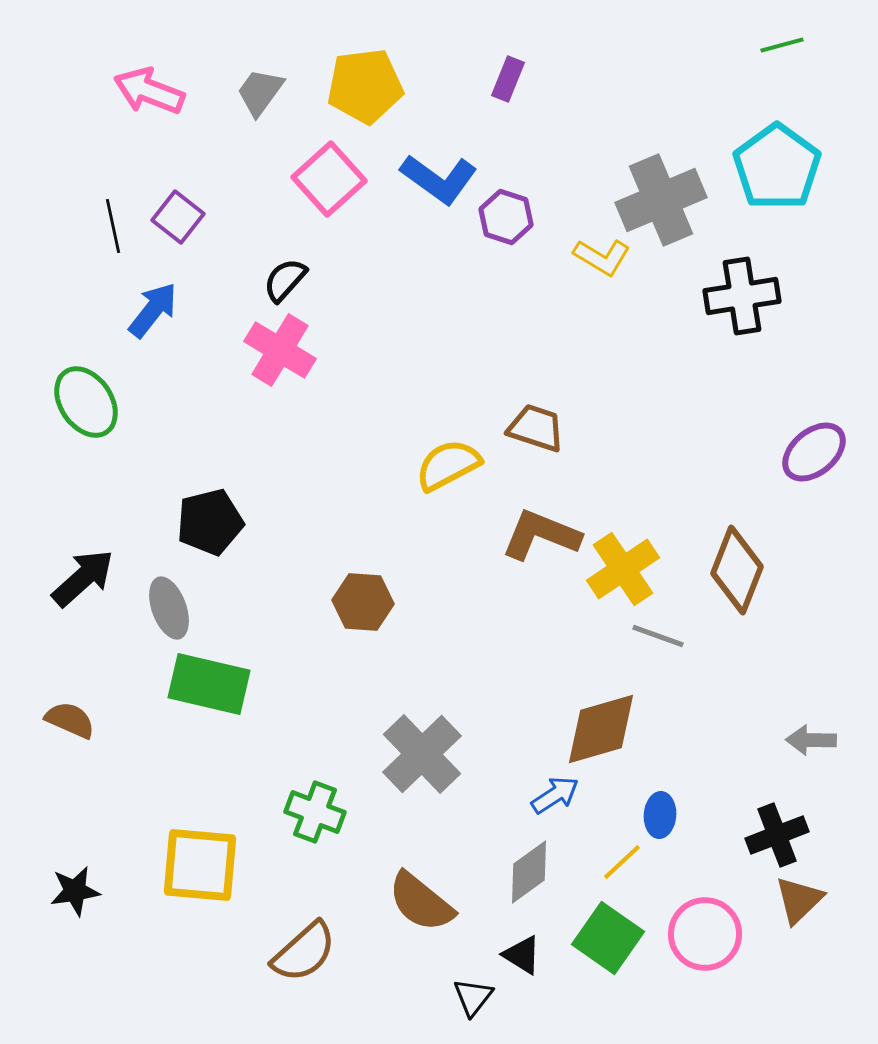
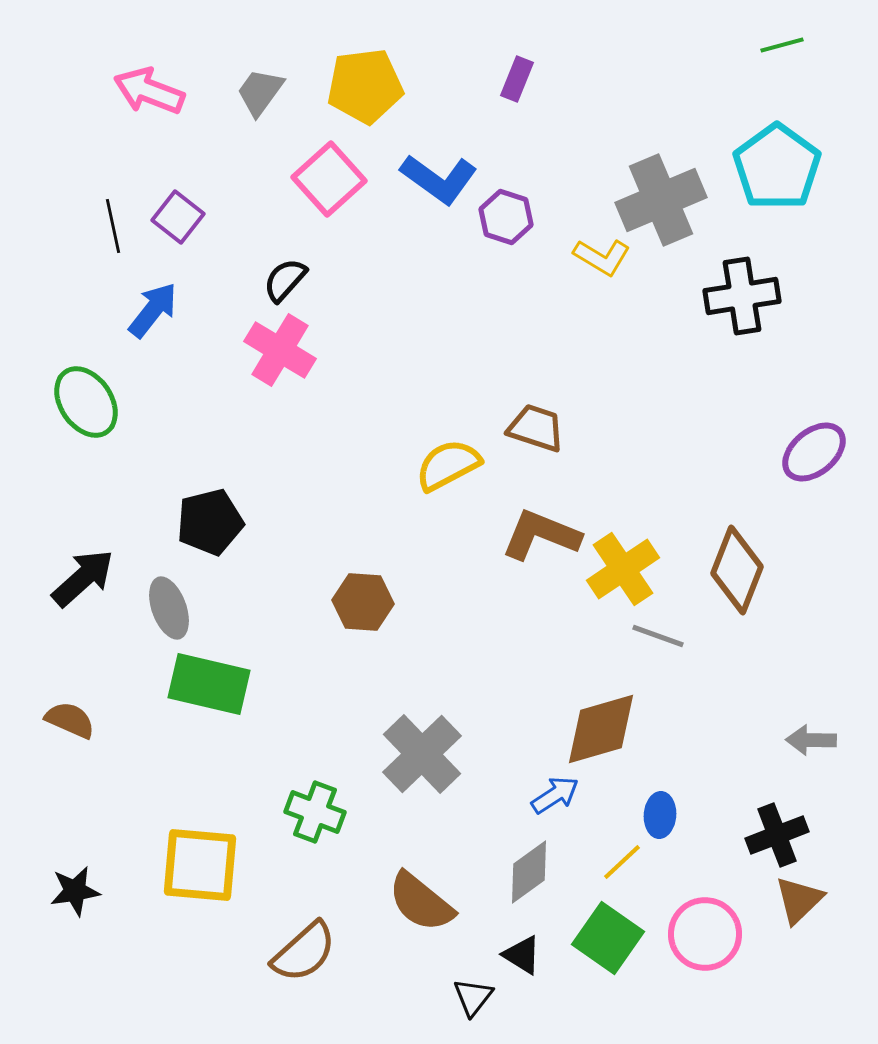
purple rectangle at (508, 79): moved 9 px right
